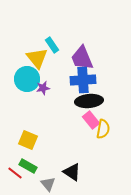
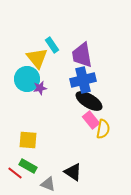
purple trapezoid: moved 3 px up; rotated 12 degrees clockwise
blue cross: rotated 10 degrees counterclockwise
purple star: moved 3 px left
black ellipse: rotated 36 degrees clockwise
yellow square: rotated 18 degrees counterclockwise
black triangle: moved 1 px right
gray triangle: rotated 28 degrees counterclockwise
